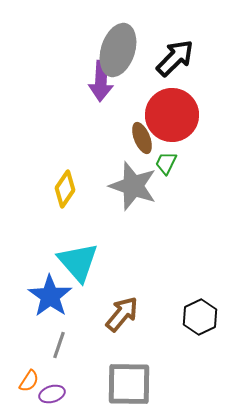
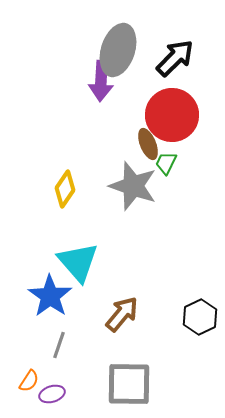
brown ellipse: moved 6 px right, 6 px down
